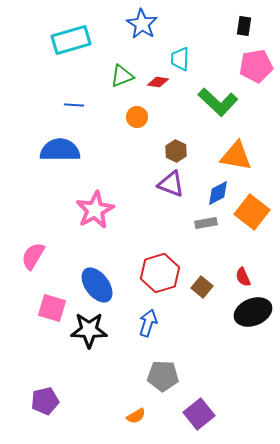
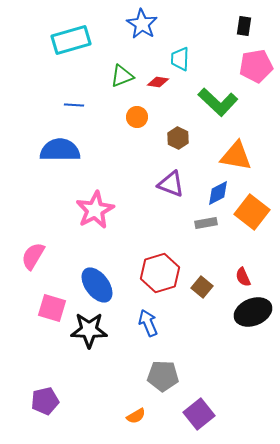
brown hexagon: moved 2 px right, 13 px up
blue arrow: rotated 40 degrees counterclockwise
